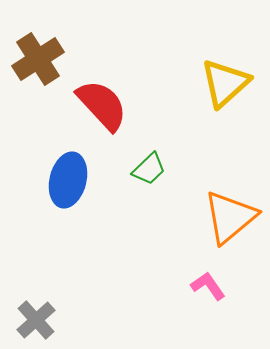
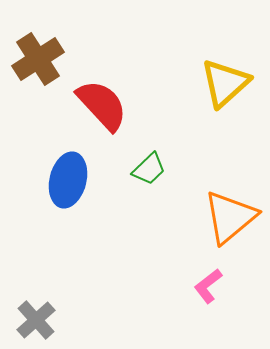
pink L-shape: rotated 93 degrees counterclockwise
